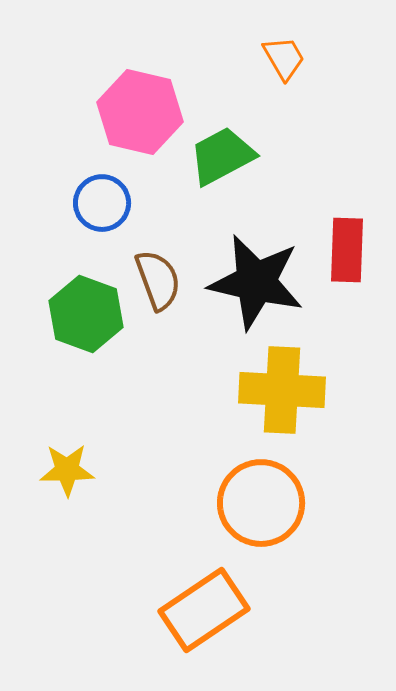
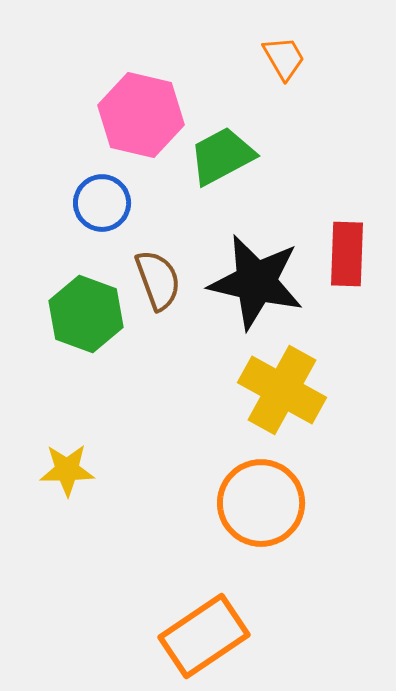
pink hexagon: moved 1 px right, 3 px down
red rectangle: moved 4 px down
yellow cross: rotated 26 degrees clockwise
orange rectangle: moved 26 px down
